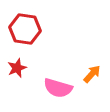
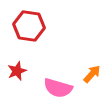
red hexagon: moved 4 px right, 3 px up
red star: moved 3 px down
